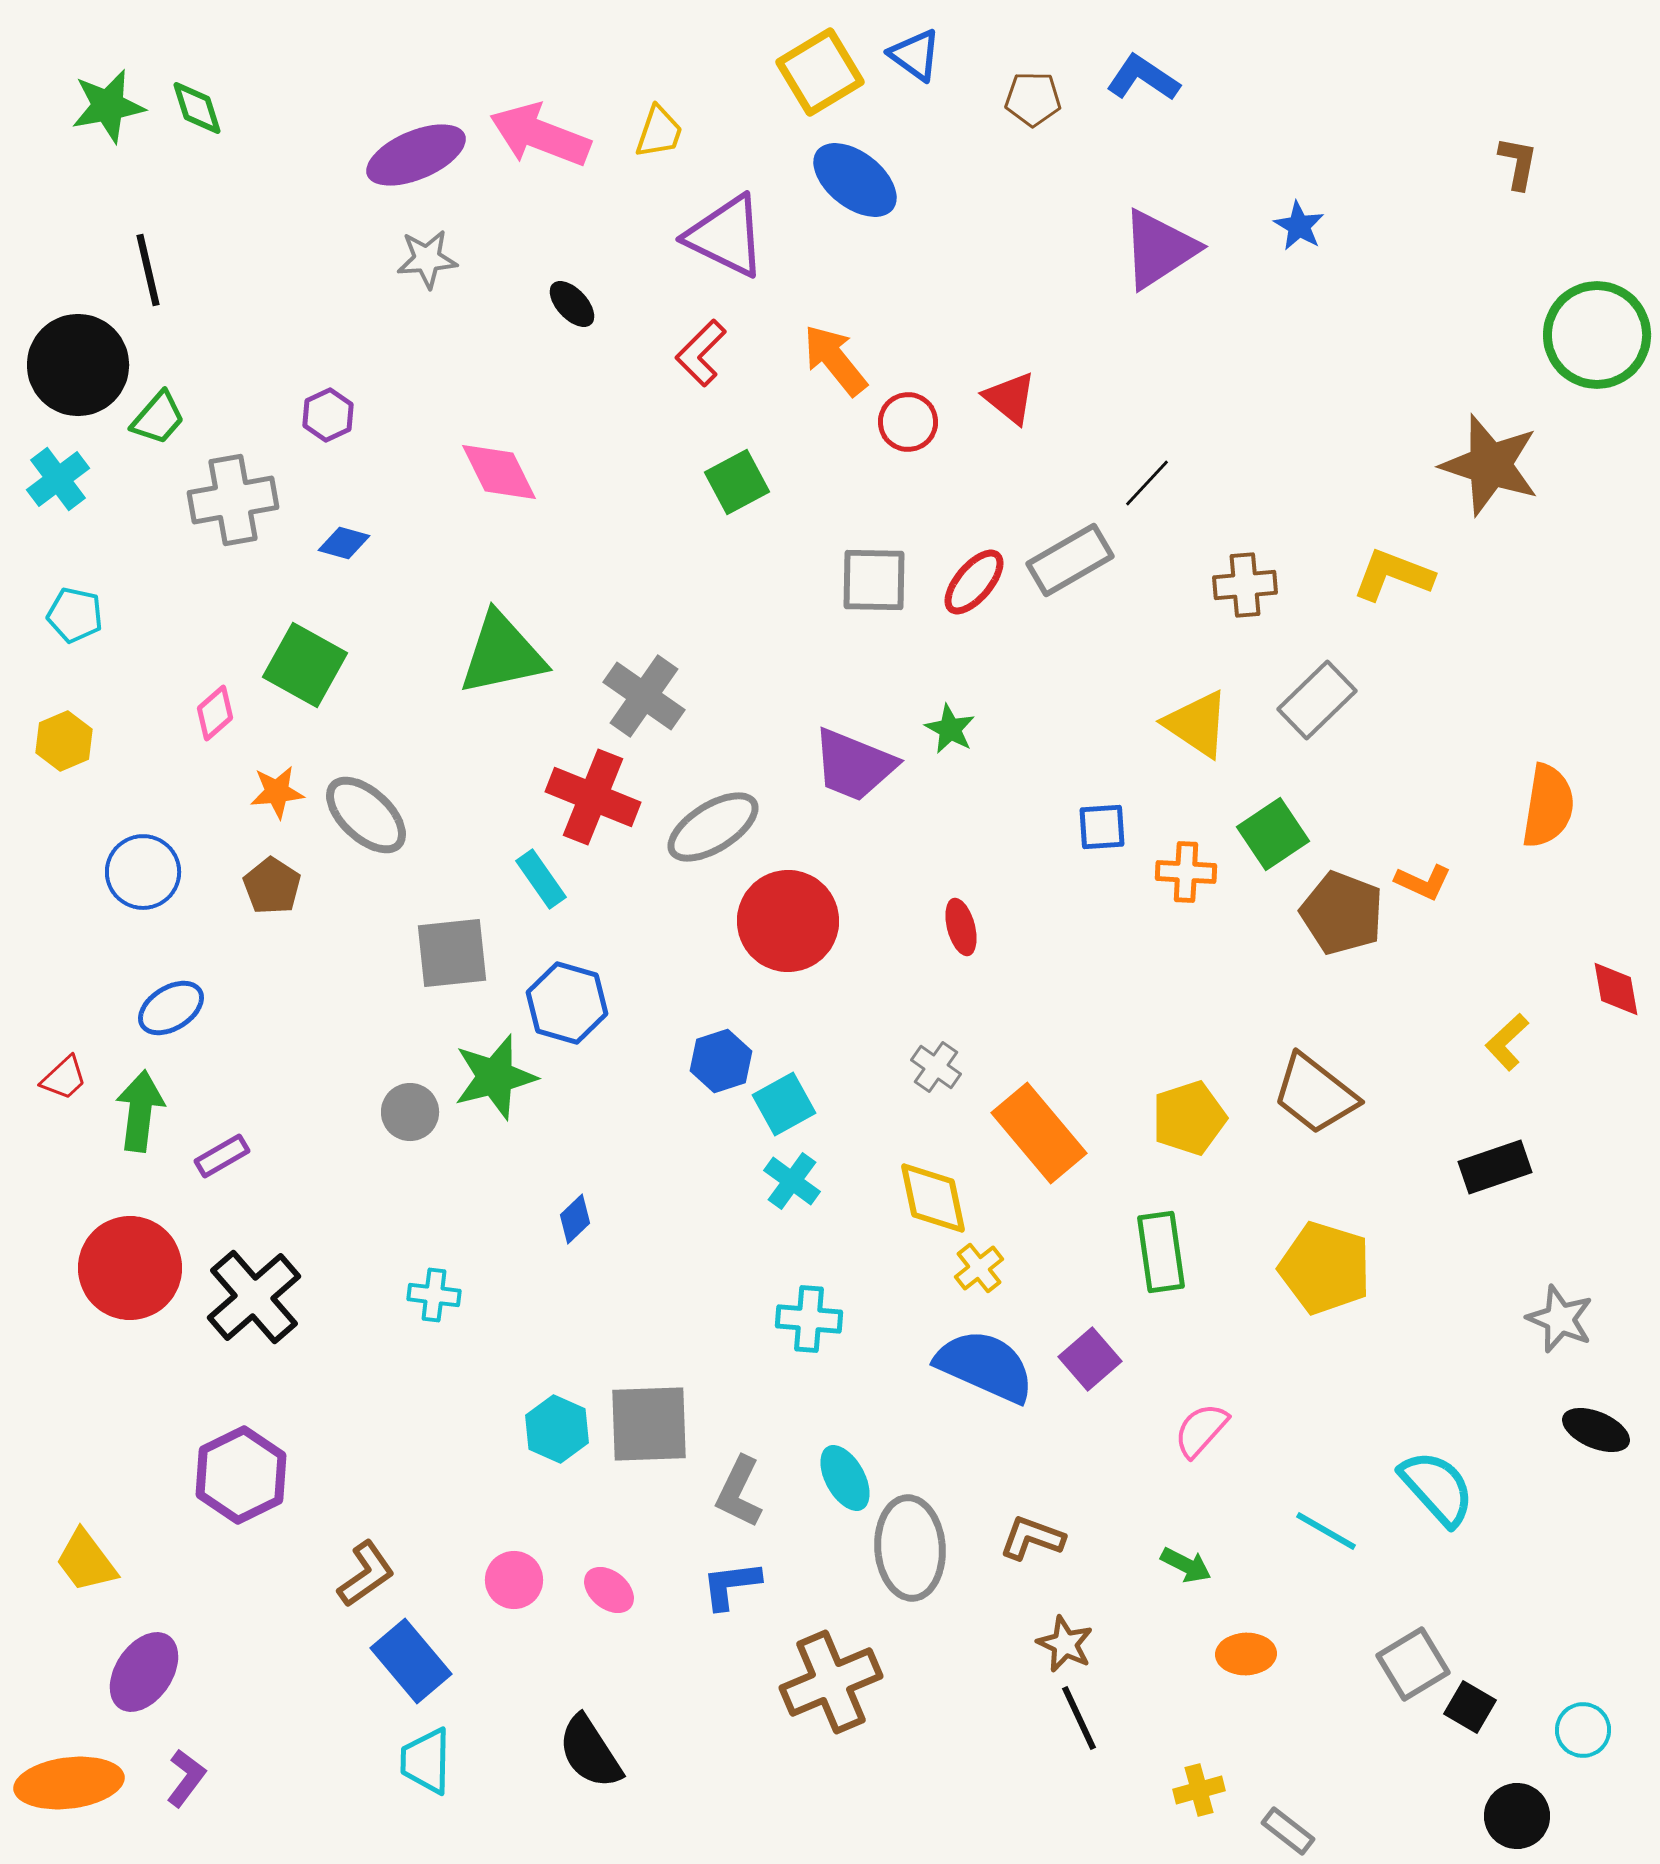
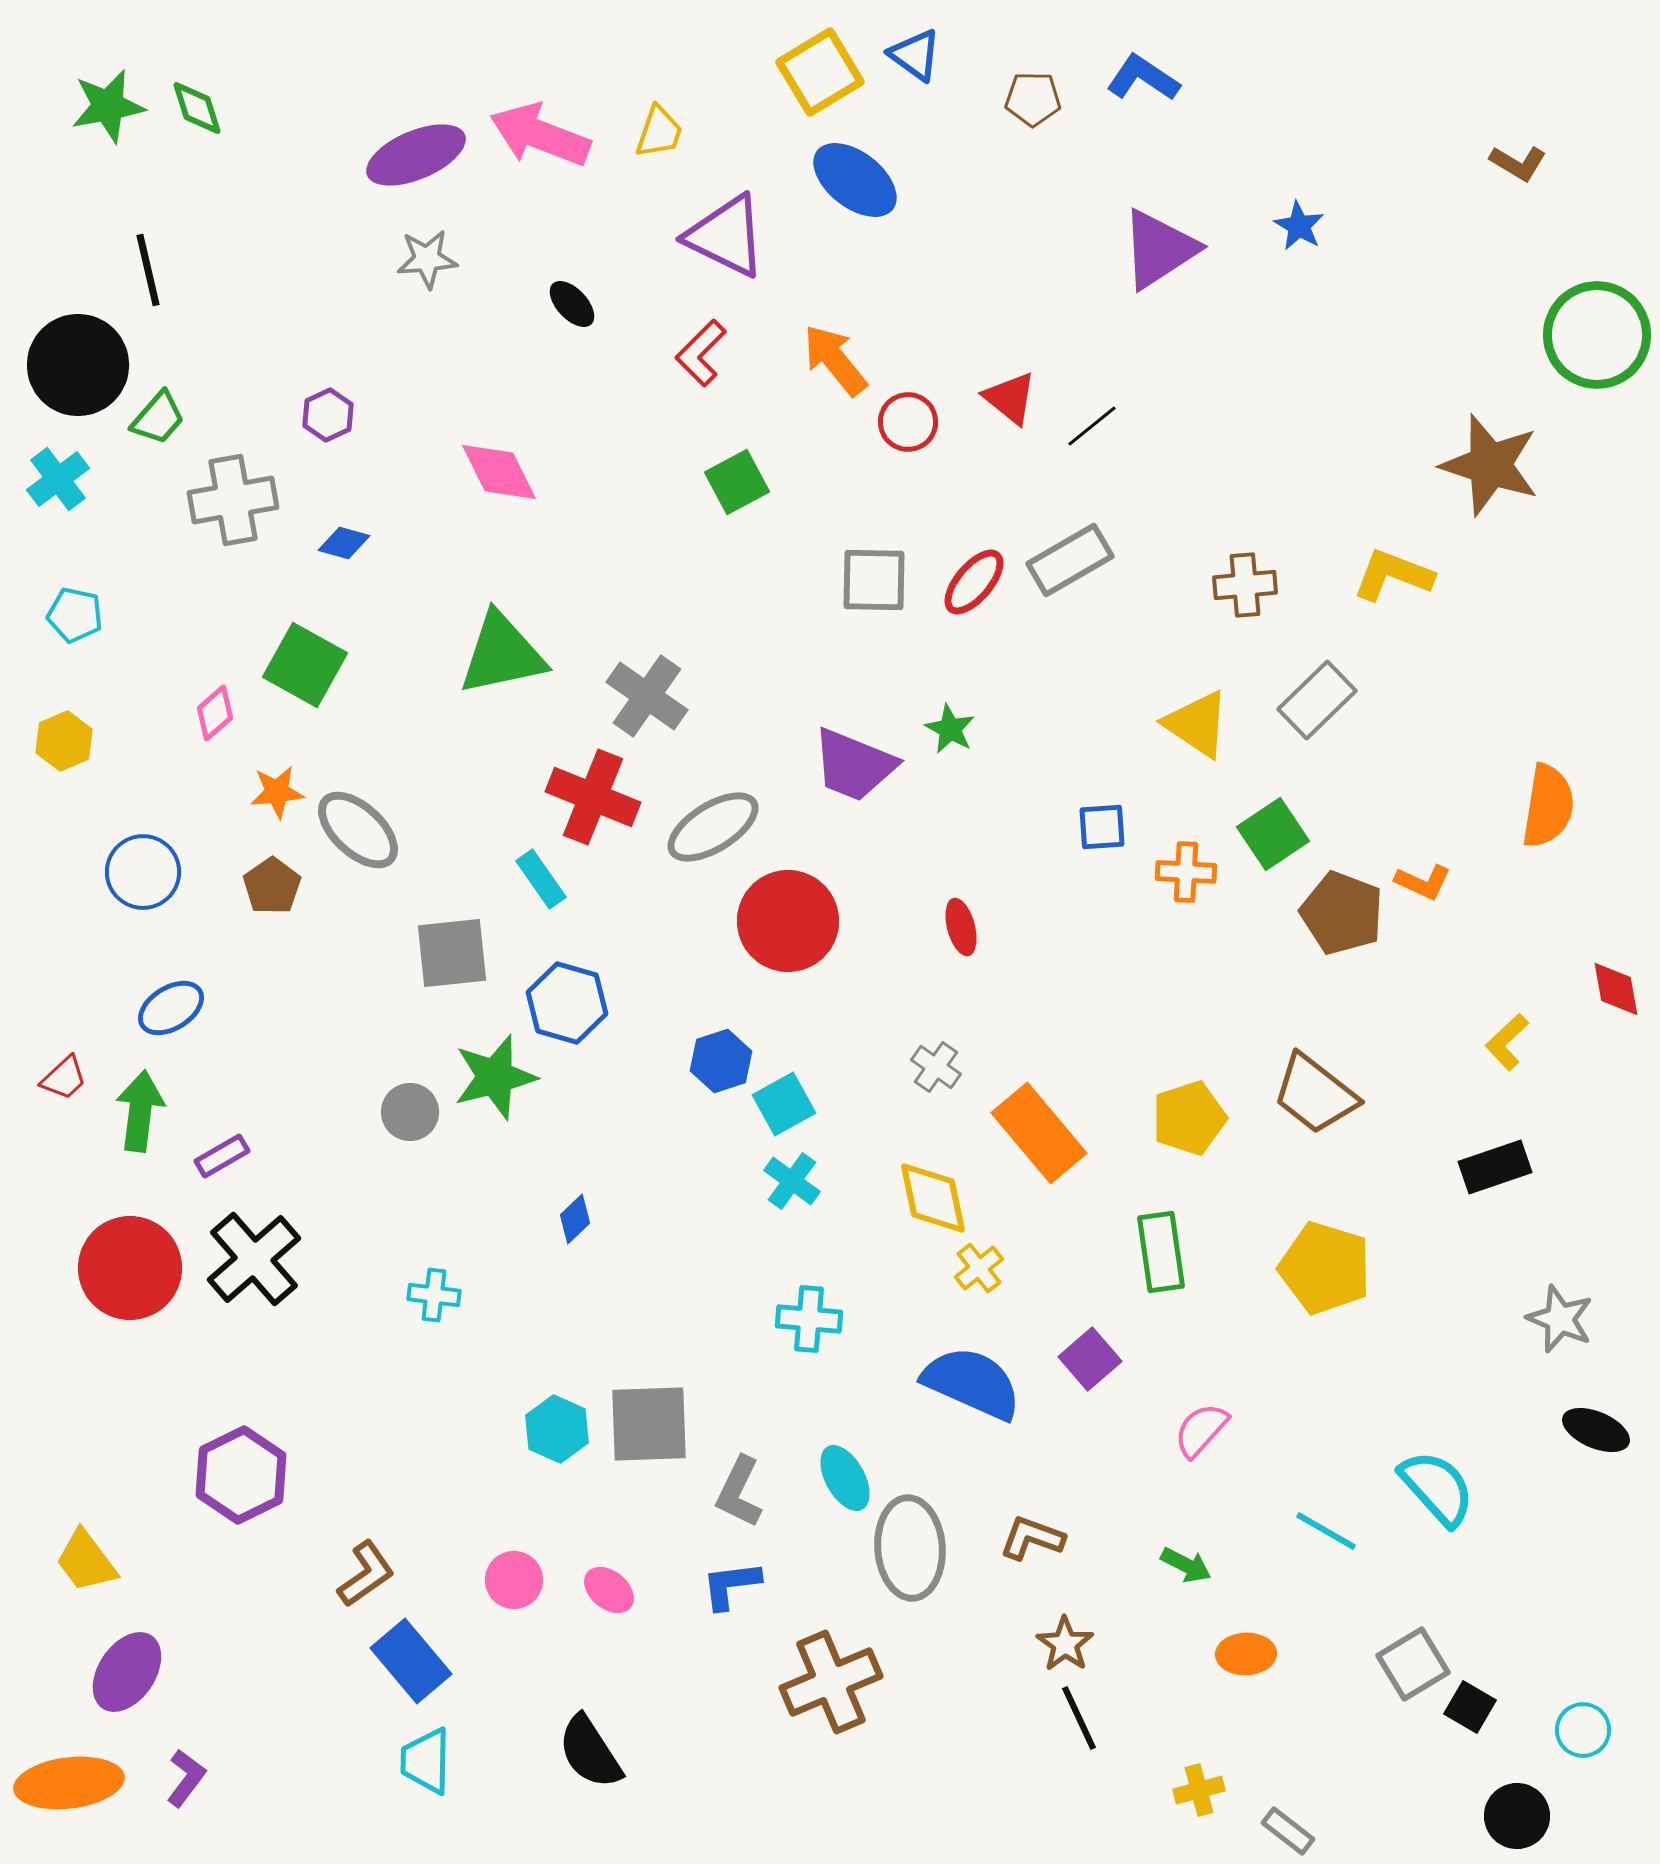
brown L-shape at (1518, 163): rotated 110 degrees clockwise
black line at (1147, 483): moved 55 px left, 57 px up; rotated 8 degrees clockwise
gray cross at (644, 696): moved 3 px right
gray ellipse at (366, 815): moved 8 px left, 15 px down
brown pentagon at (272, 886): rotated 4 degrees clockwise
black cross at (254, 1297): moved 38 px up
blue semicircle at (985, 1366): moved 13 px left, 17 px down
brown star at (1065, 1644): rotated 10 degrees clockwise
purple ellipse at (144, 1672): moved 17 px left
